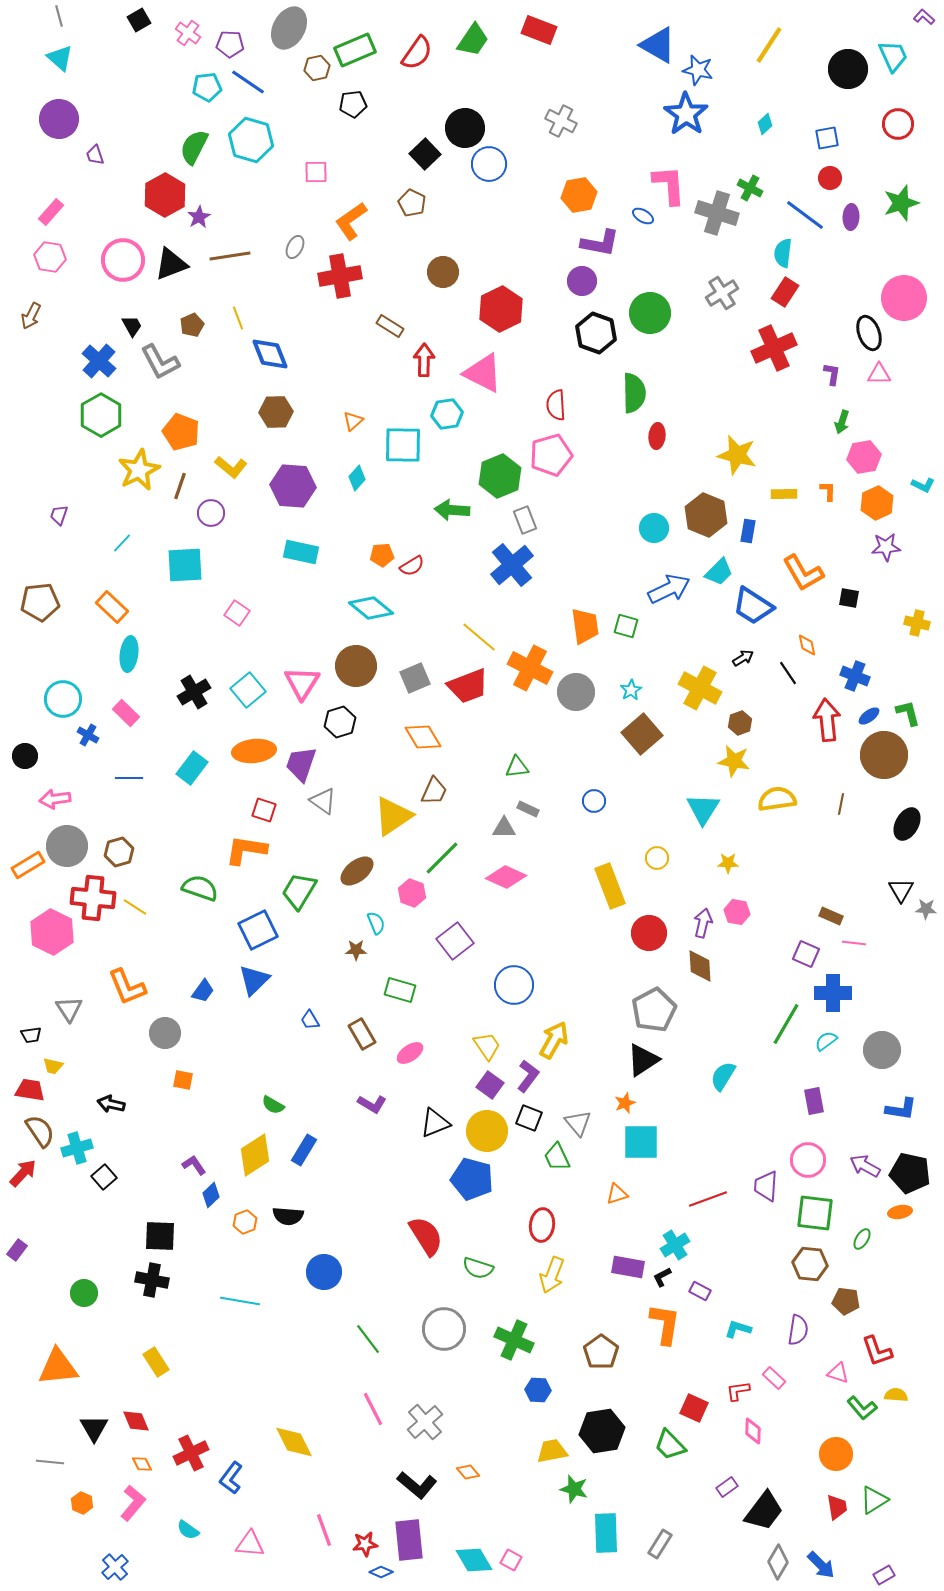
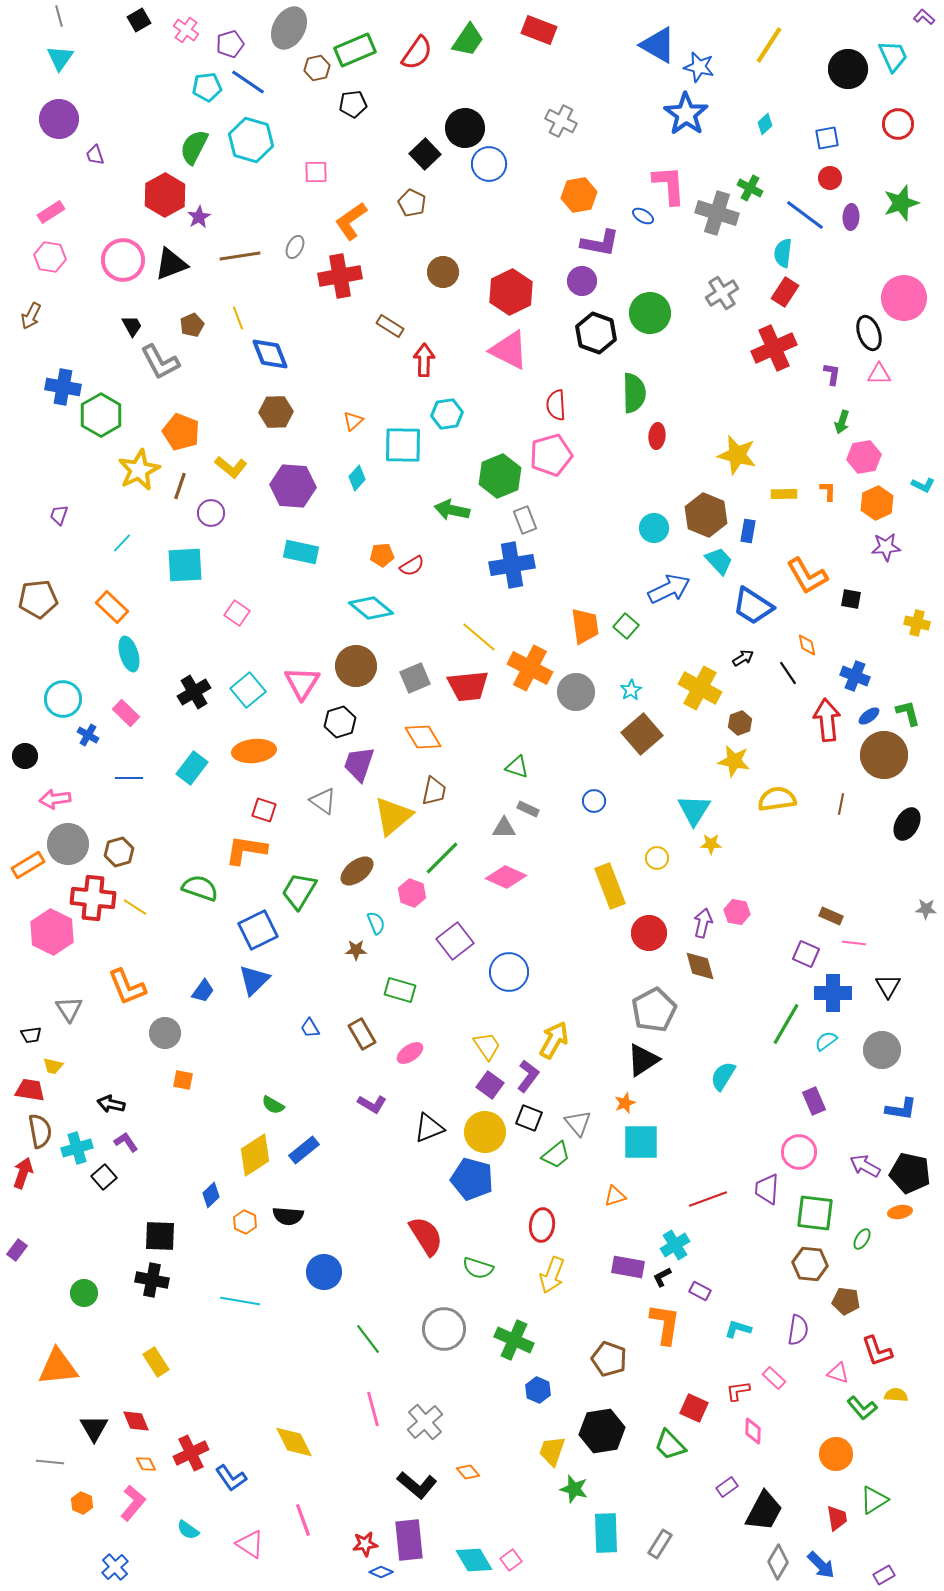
pink cross at (188, 33): moved 2 px left, 3 px up
green trapezoid at (473, 40): moved 5 px left
purple pentagon at (230, 44): rotated 20 degrees counterclockwise
cyan triangle at (60, 58): rotated 24 degrees clockwise
blue star at (698, 70): moved 1 px right, 3 px up
pink rectangle at (51, 212): rotated 16 degrees clockwise
brown line at (230, 256): moved 10 px right
red hexagon at (501, 309): moved 10 px right, 17 px up
blue cross at (99, 361): moved 36 px left, 26 px down; rotated 32 degrees counterclockwise
pink triangle at (483, 373): moved 26 px right, 23 px up
green arrow at (452, 510): rotated 8 degrees clockwise
blue cross at (512, 565): rotated 30 degrees clockwise
cyan trapezoid at (719, 572): moved 11 px up; rotated 88 degrees counterclockwise
orange L-shape at (803, 573): moved 4 px right, 3 px down
black square at (849, 598): moved 2 px right, 1 px down
brown pentagon at (40, 602): moved 2 px left, 3 px up
green square at (626, 626): rotated 25 degrees clockwise
cyan ellipse at (129, 654): rotated 24 degrees counterclockwise
red trapezoid at (468, 686): rotated 15 degrees clockwise
purple trapezoid at (301, 764): moved 58 px right
green triangle at (517, 767): rotated 25 degrees clockwise
brown trapezoid at (434, 791): rotated 12 degrees counterclockwise
cyan triangle at (703, 809): moved 9 px left, 1 px down
yellow triangle at (393, 816): rotated 6 degrees counterclockwise
gray circle at (67, 846): moved 1 px right, 2 px up
yellow star at (728, 863): moved 17 px left, 19 px up
black triangle at (901, 890): moved 13 px left, 96 px down
brown diamond at (700, 966): rotated 12 degrees counterclockwise
blue circle at (514, 985): moved 5 px left, 13 px up
blue trapezoid at (310, 1020): moved 8 px down
purple rectangle at (814, 1101): rotated 12 degrees counterclockwise
black triangle at (435, 1123): moved 6 px left, 5 px down
brown semicircle at (40, 1131): rotated 24 degrees clockwise
yellow circle at (487, 1131): moved 2 px left, 1 px down
blue rectangle at (304, 1150): rotated 20 degrees clockwise
green trapezoid at (557, 1157): moved 1 px left, 2 px up; rotated 104 degrees counterclockwise
pink circle at (808, 1160): moved 9 px left, 8 px up
purple L-shape at (194, 1165): moved 68 px left, 23 px up
red arrow at (23, 1173): rotated 24 degrees counterclockwise
purple trapezoid at (766, 1186): moved 1 px right, 3 px down
orange triangle at (617, 1194): moved 2 px left, 2 px down
orange hexagon at (245, 1222): rotated 15 degrees counterclockwise
brown pentagon at (601, 1352): moved 8 px right, 7 px down; rotated 16 degrees counterclockwise
blue hexagon at (538, 1390): rotated 20 degrees clockwise
pink line at (373, 1409): rotated 12 degrees clockwise
yellow trapezoid at (552, 1451): rotated 60 degrees counterclockwise
orange diamond at (142, 1464): moved 4 px right
blue L-shape at (231, 1478): rotated 72 degrees counterclockwise
red trapezoid at (837, 1507): moved 11 px down
black trapezoid at (764, 1511): rotated 9 degrees counterclockwise
pink line at (324, 1530): moved 21 px left, 10 px up
pink triangle at (250, 1544): rotated 28 degrees clockwise
pink square at (511, 1560): rotated 25 degrees clockwise
